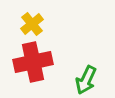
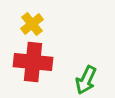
red cross: rotated 18 degrees clockwise
